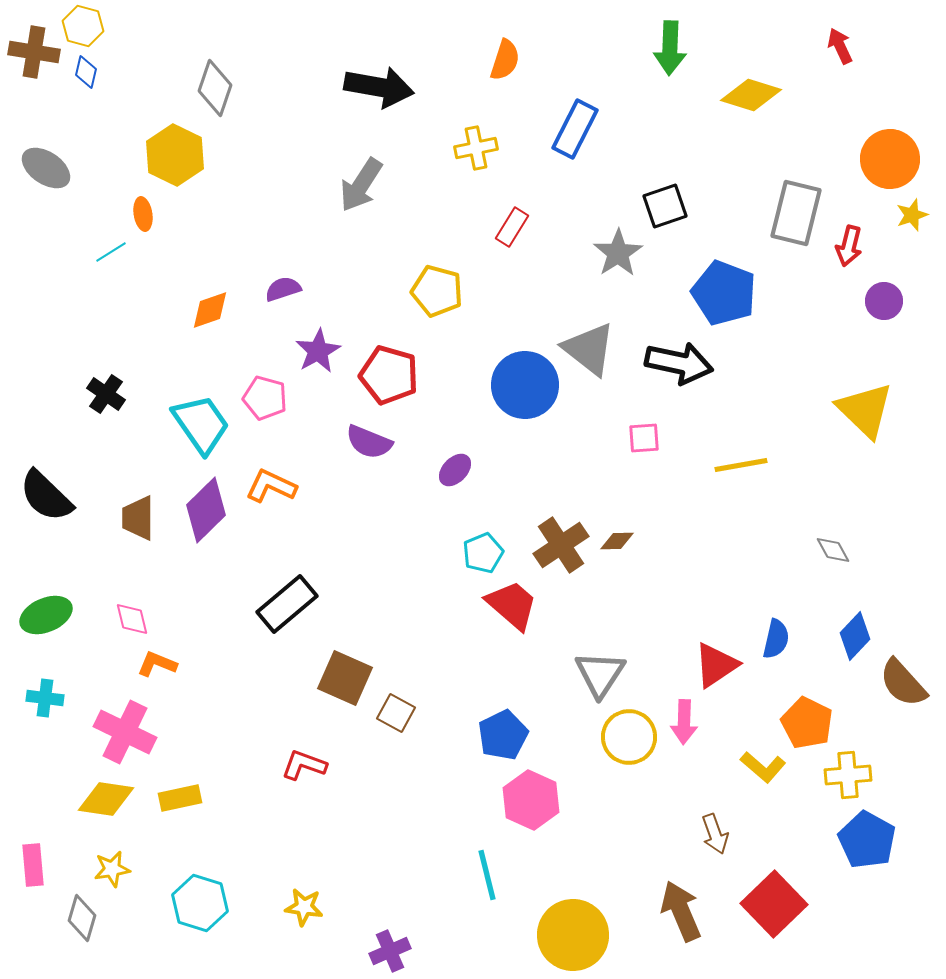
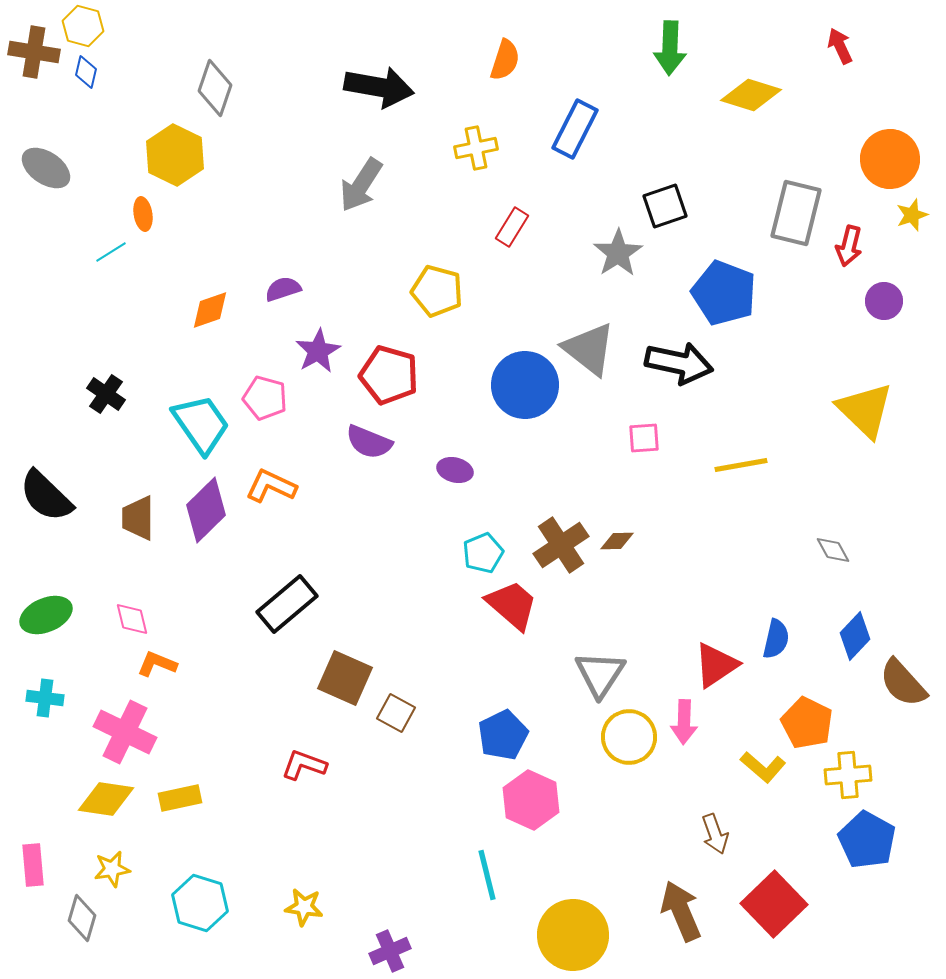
purple ellipse at (455, 470): rotated 60 degrees clockwise
